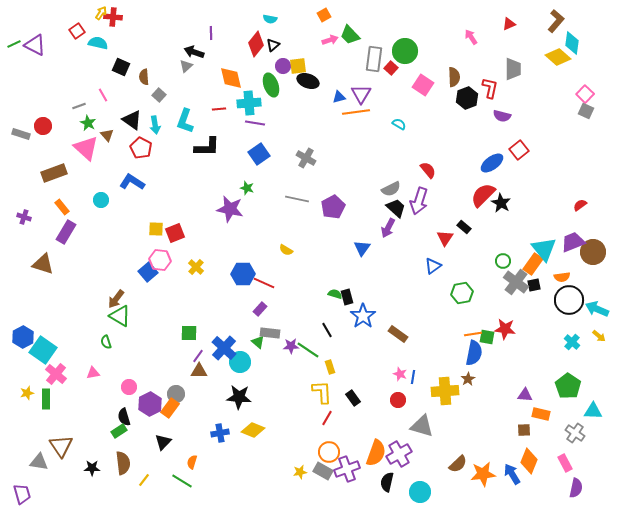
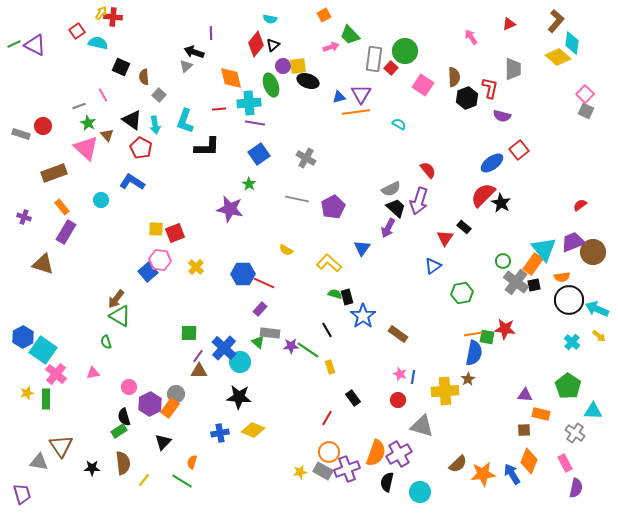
pink arrow at (330, 40): moved 1 px right, 7 px down
green star at (247, 188): moved 2 px right, 4 px up; rotated 16 degrees clockwise
yellow L-shape at (322, 392): moved 7 px right, 129 px up; rotated 45 degrees counterclockwise
